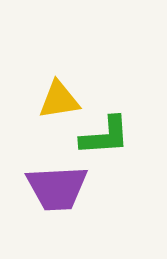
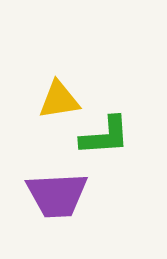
purple trapezoid: moved 7 px down
